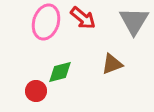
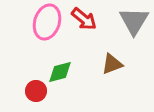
red arrow: moved 1 px right, 1 px down
pink ellipse: moved 1 px right
